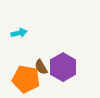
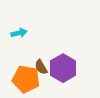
purple hexagon: moved 1 px down
